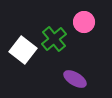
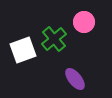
white square: rotated 32 degrees clockwise
purple ellipse: rotated 20 degrees clockwise
